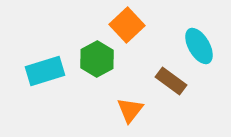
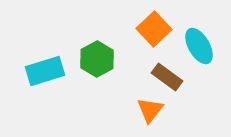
orange square: moved 27 px right, 4 px down
brown rectangle: moved 4 px left, 4 px up
orange triangle: moved 20 px right
